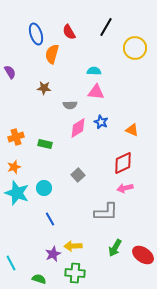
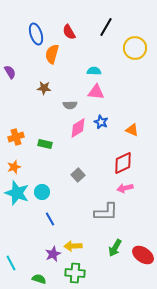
cyan circle: moved 2 px left, 4 px down
